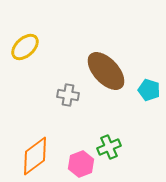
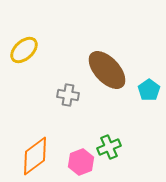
yellow ellipse: moved 1 px left, 3 px down
brown ellipse: moved 1 px right, 1 px up
cyan pentagon: rotated 20 degrees clockwise
pink hexagon: moved 2 px up
